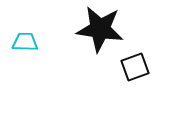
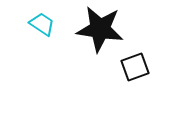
cyan trapezoid: moved 17 px right, 18 px up; rotated 32 degrees clockwise
